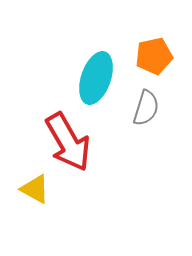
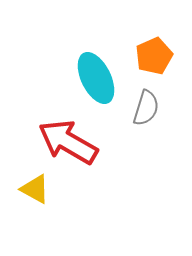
orange pentagon: rotated 12 degrees counterclockwise
cyan ellipse: rotated 45 degrees counterclockwise
red arrow: rotated 150 degrees clockwise
